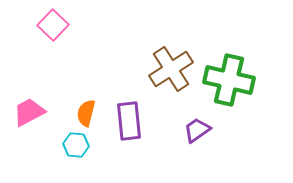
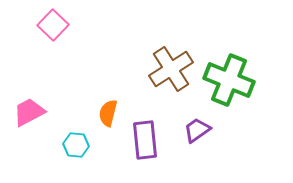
green cross: rotated 9 degrees clockwise
orange semicircle: moved 22 px right
purple rectangle: moved 16 px right, 19 px down
